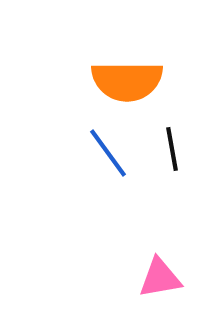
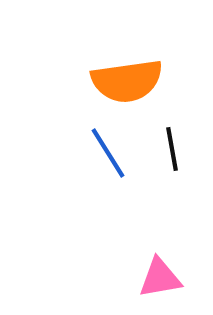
orange semicircle: rotated 8 degrees counterclockwise
blue line: rotated 4 degrees clockwise
